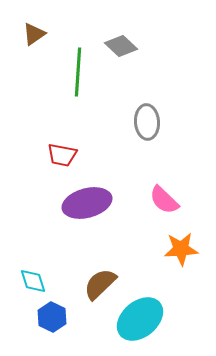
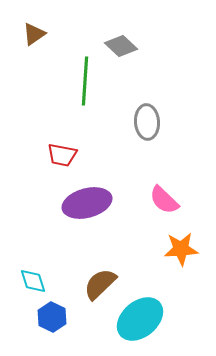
green line: moved 7 px right, 9 px down
